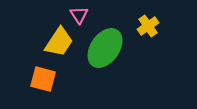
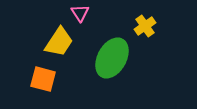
pink triangle: moved 1 px right, 2 px up
yellow cross: moved 3 px left
green ellipse: moved 7 px right, 10 px down; rotated 6 degrees counterclockwise
